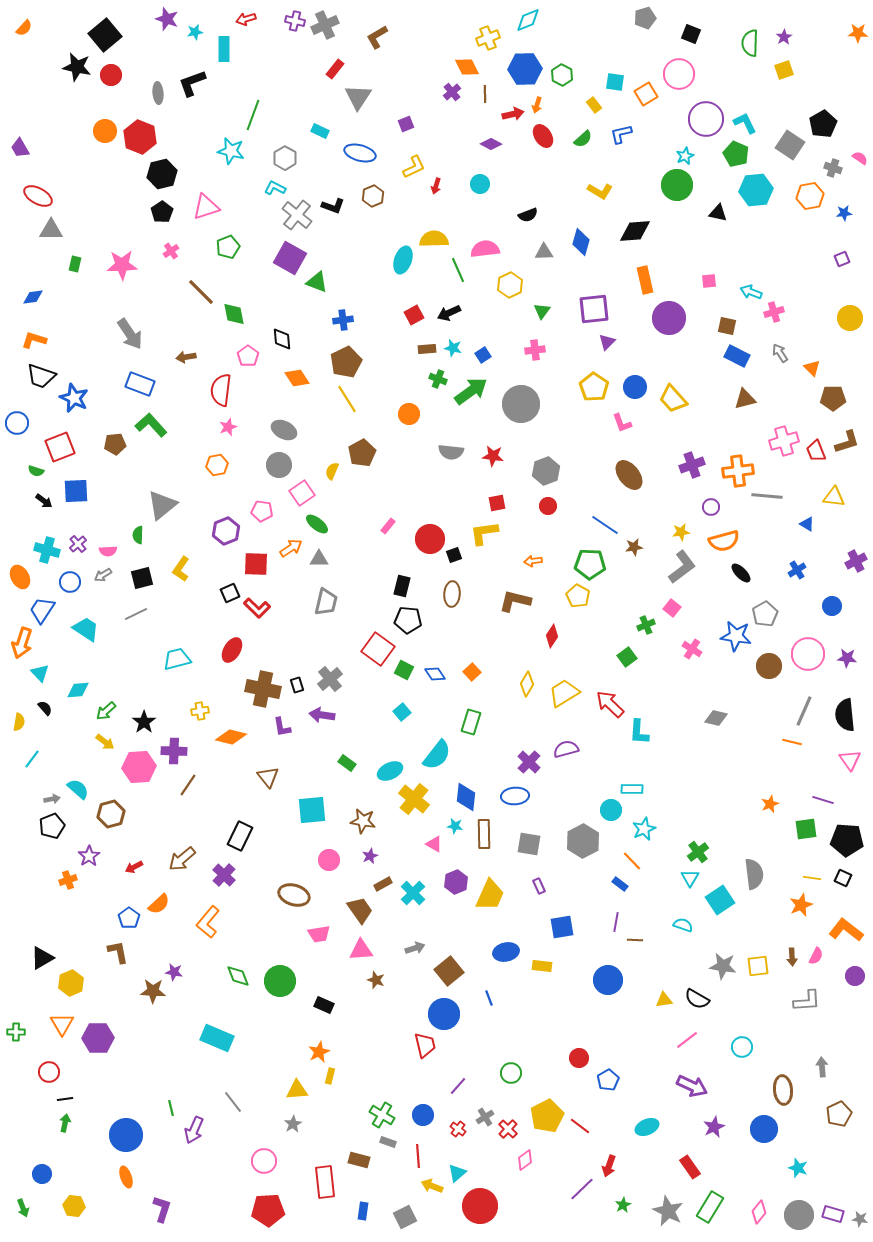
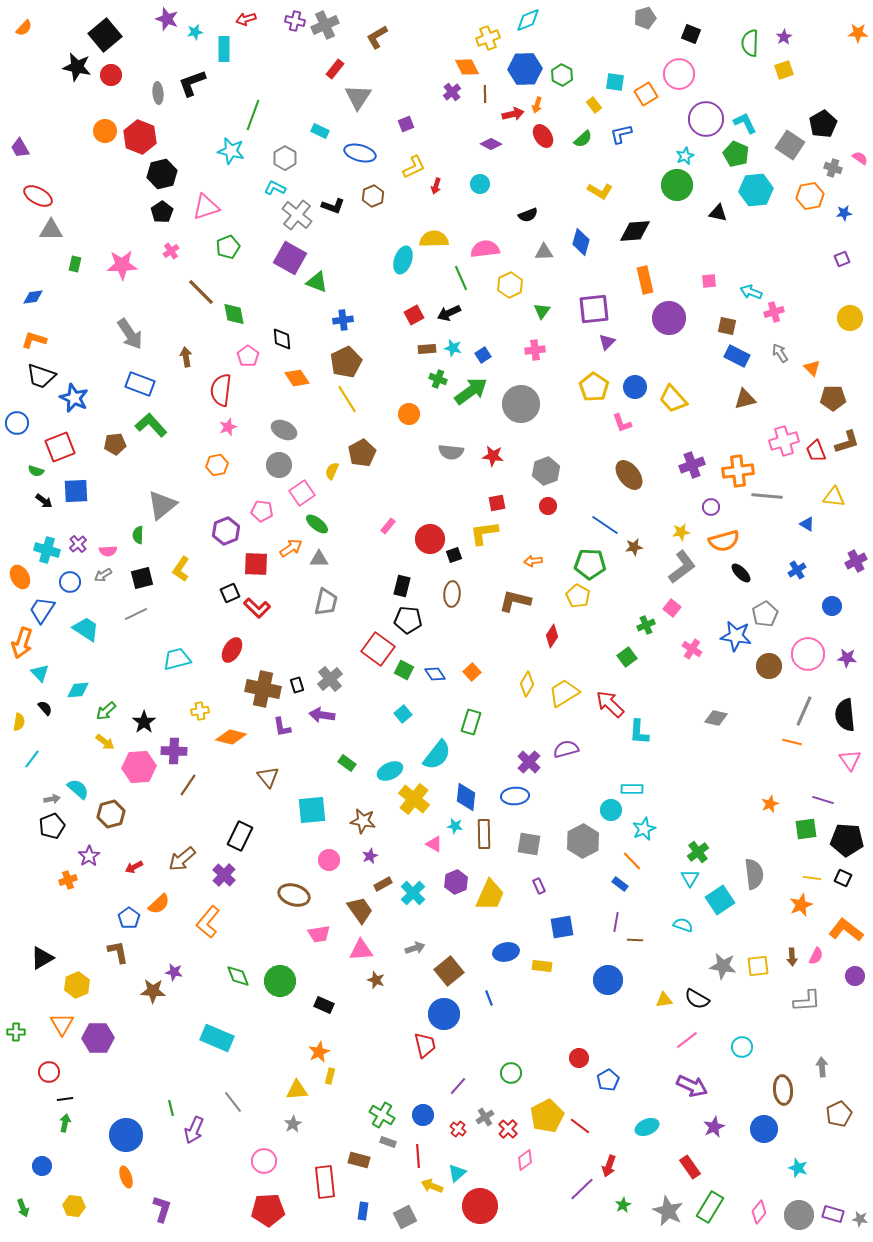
green line at (458, 270): moved 3 px right, 8 px down
brown arrow at (186, 357): rotated 90 degrees clockwise
cyan square at (402, 712): moved 1 px right, 2 px down
yellow hexagon at (71, 983): moved 6 px right, 2 px down
blue circle at (42, 1174): moved 8 px up
